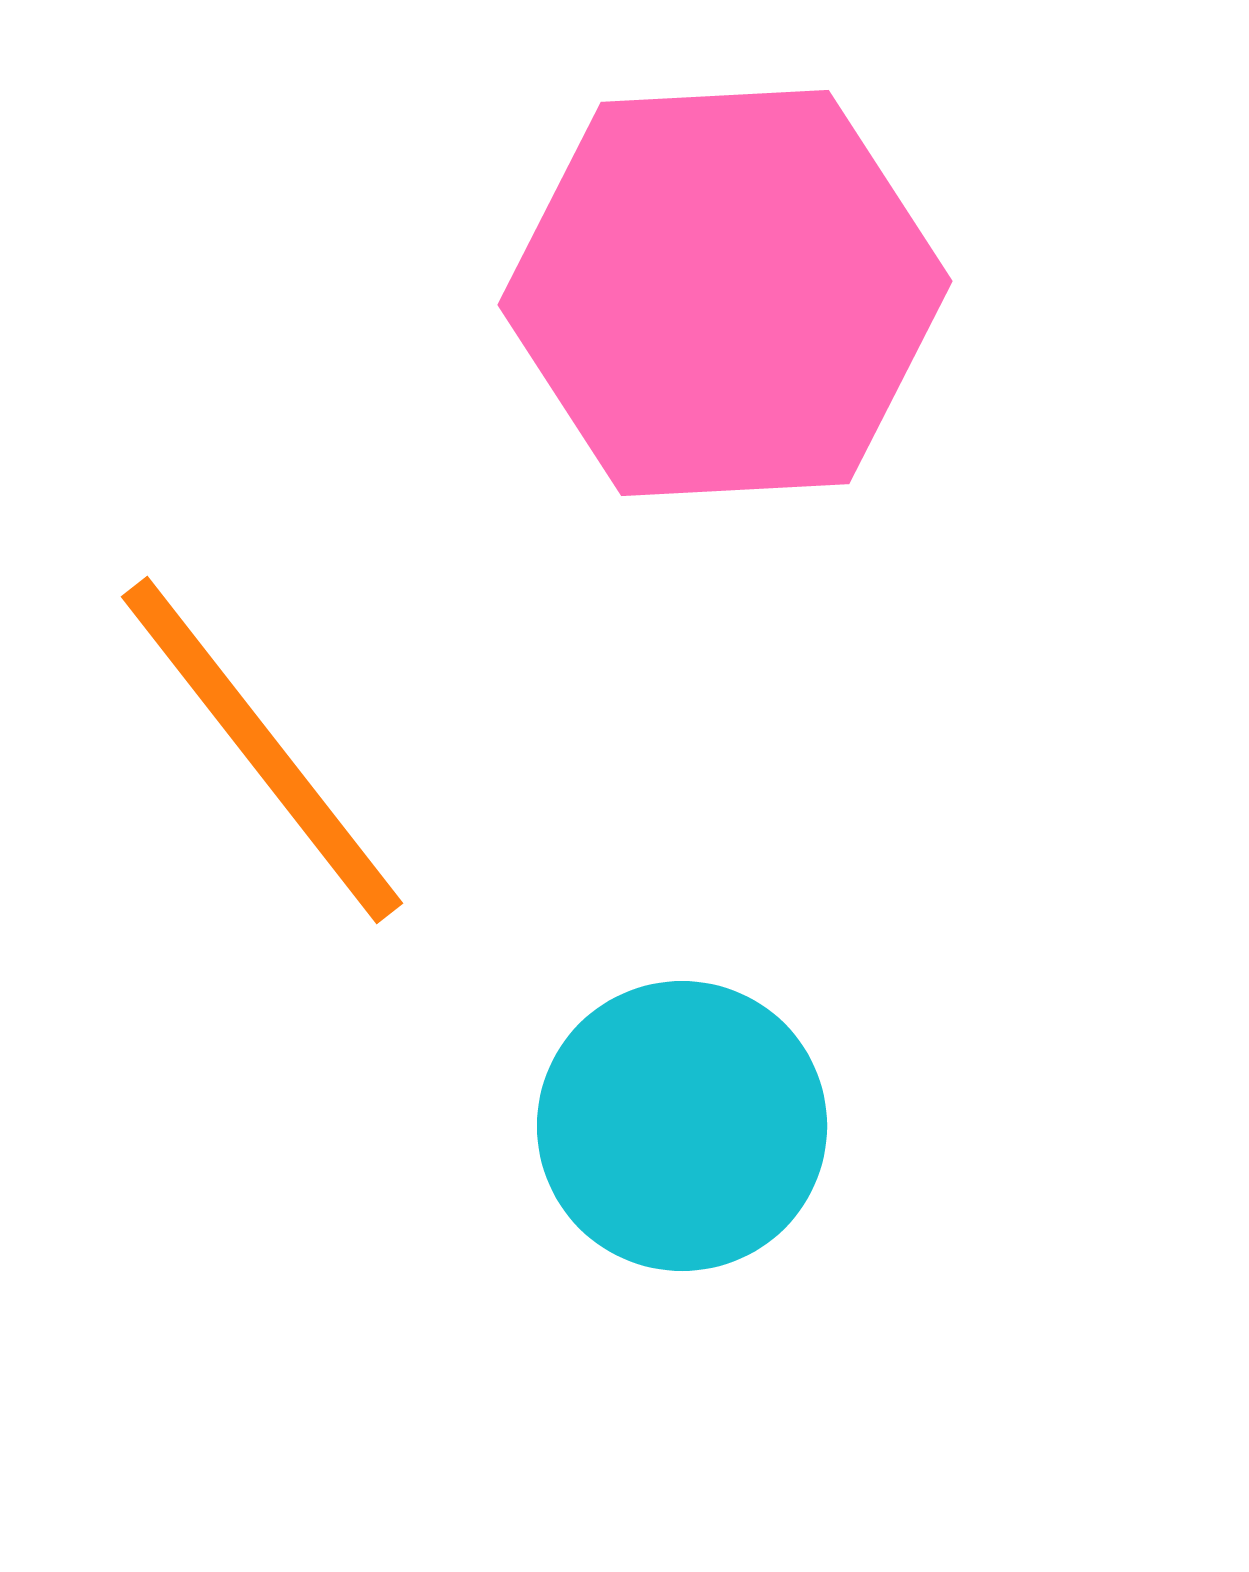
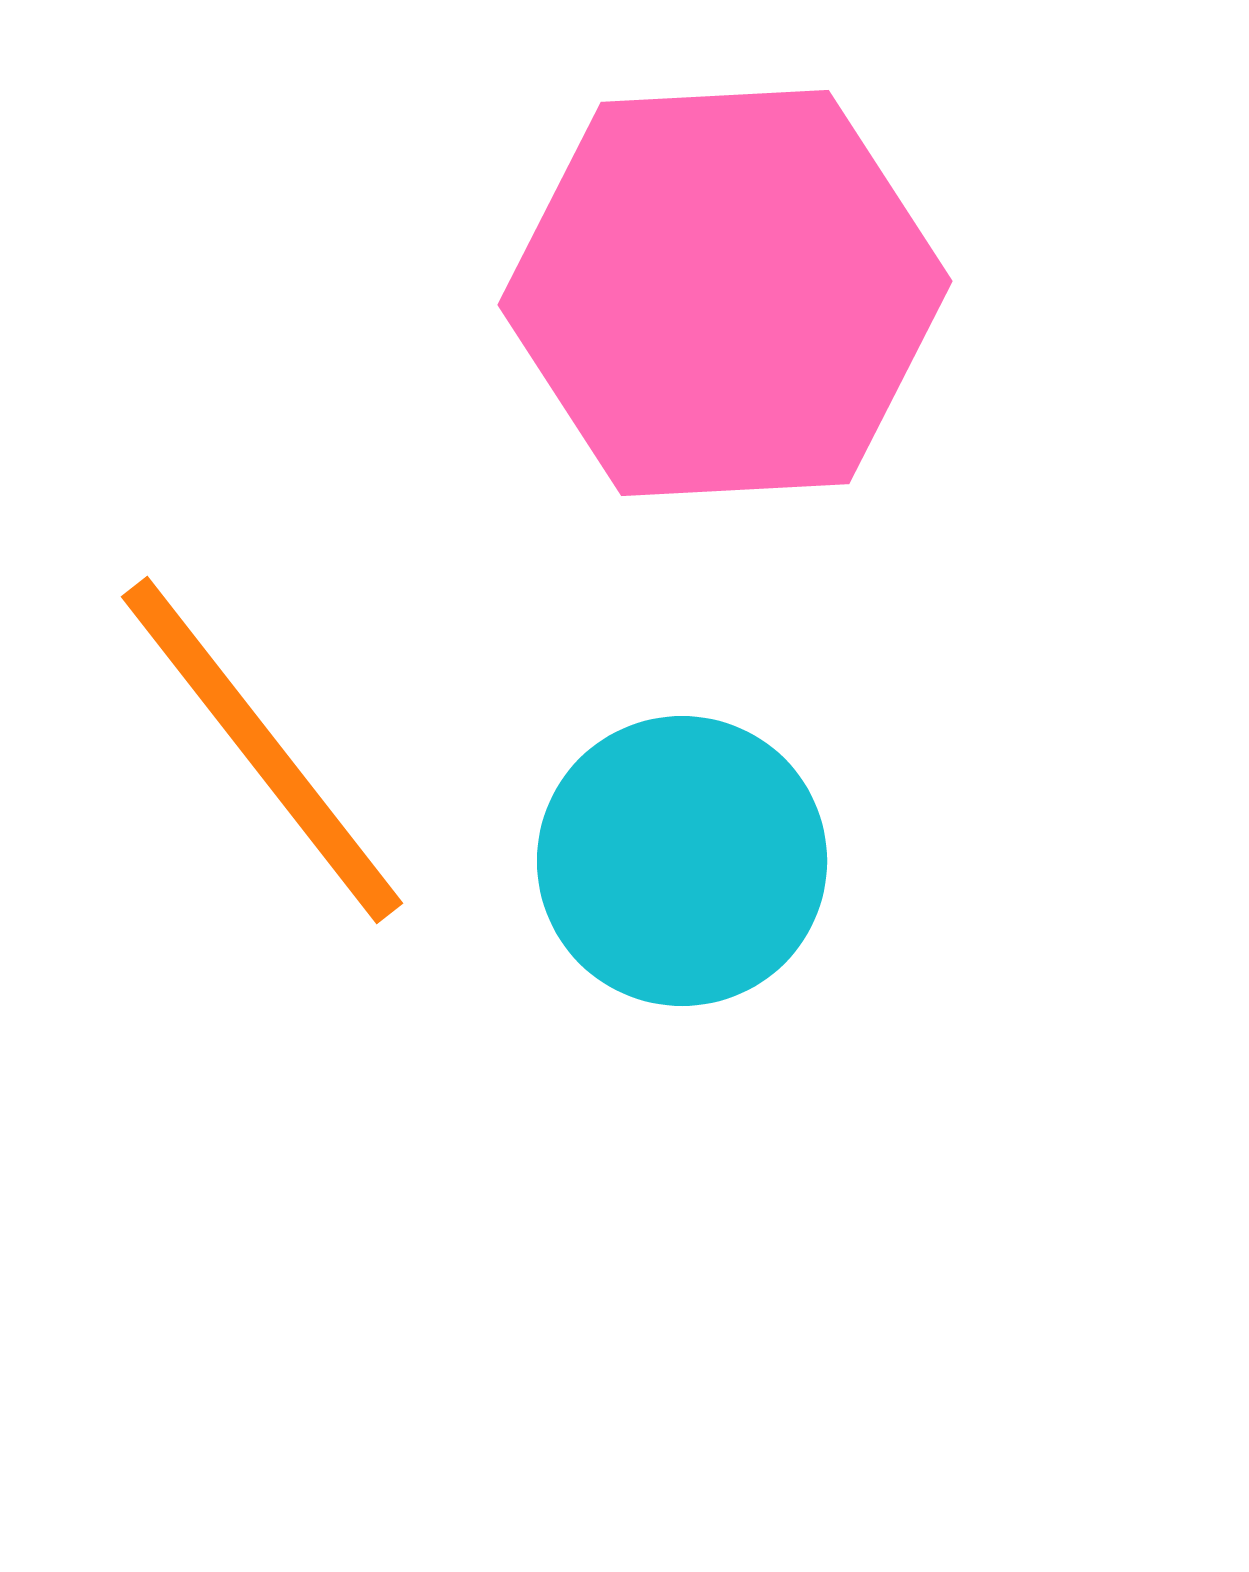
cyan circle: moved 265 px up
